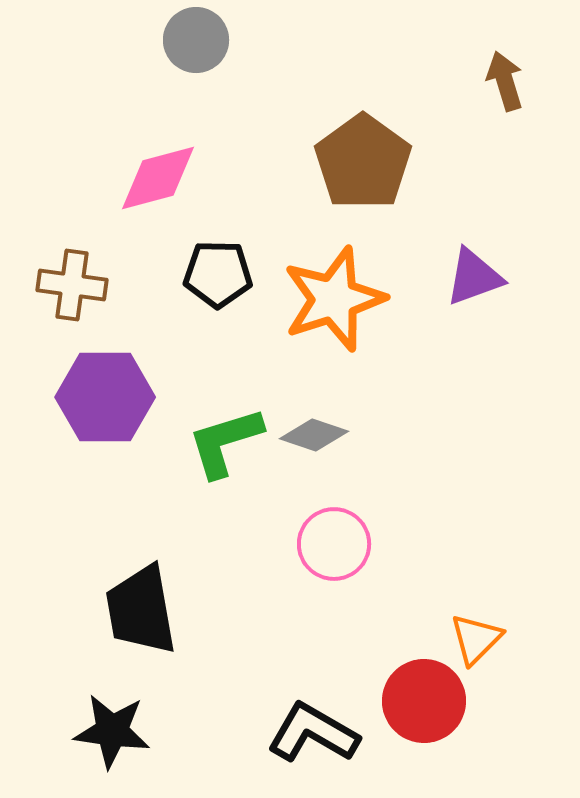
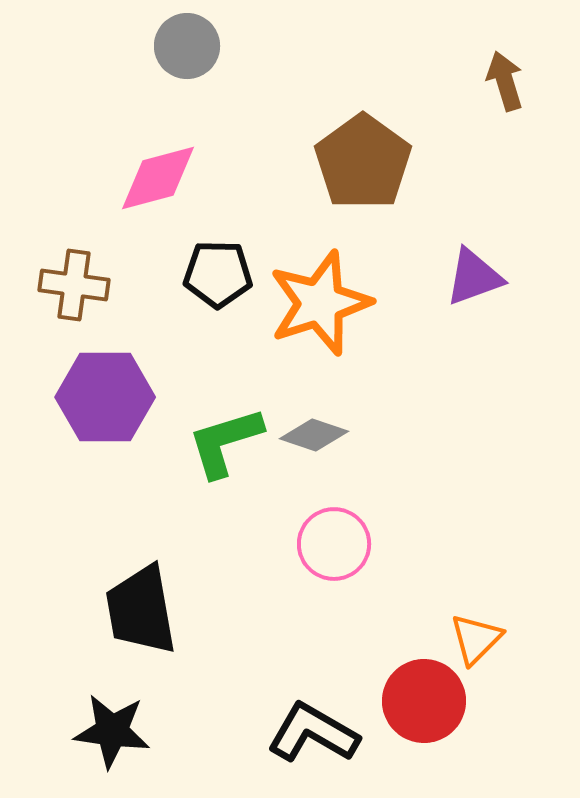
gray circle: moved 9 px left, 6 px down
brown cross: moved 2 px right
orange star: moved 14 px left, 4 px down
